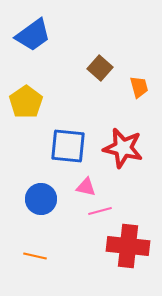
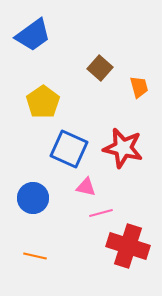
yellow pentagon: moved 17 px right
blue square: moved 1 px right, 3 px down; rotated 18 degrees clockwise
blue circle: moved 8 px left, 1 px up
pink line: moved 1 px right, 2 px down
red cross: rotated 12 degrees clockwise
